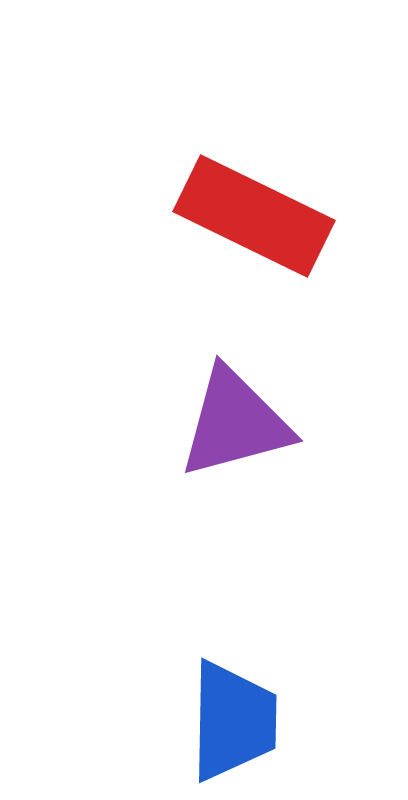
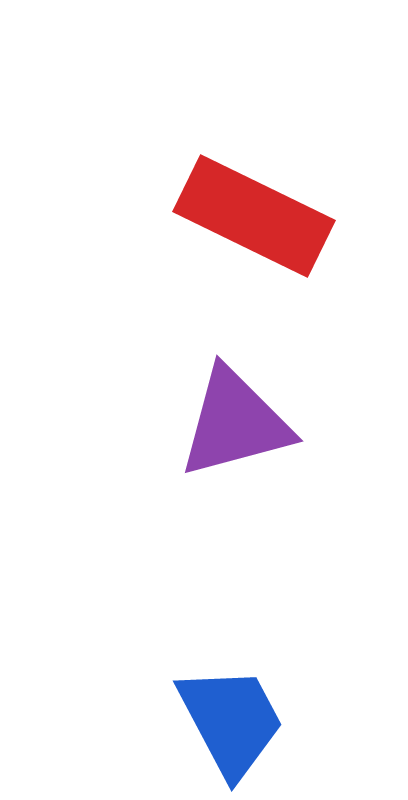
blue trapezoid: moved 2 px left; rotated 29 degrees counterclockwise
